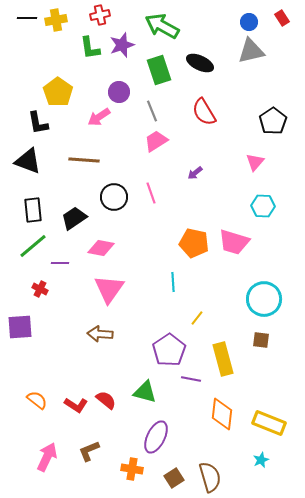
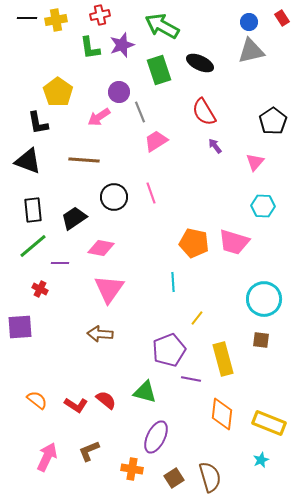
gray line at (152, 111): moved 12 px left, 1 px down
purple arrow at (195, 173): moved 20 px right, 27 px up; rotated 91 degrees clockwise
purple pentagon at (169, 350): rotated 12 degrees clockwise
